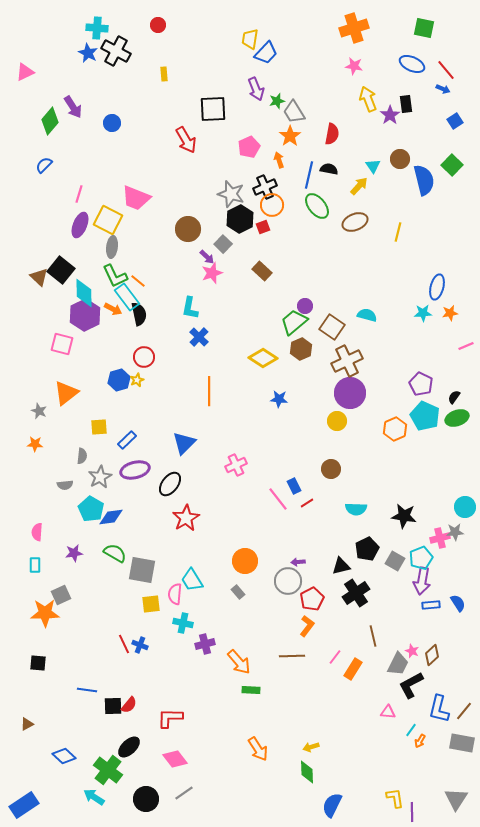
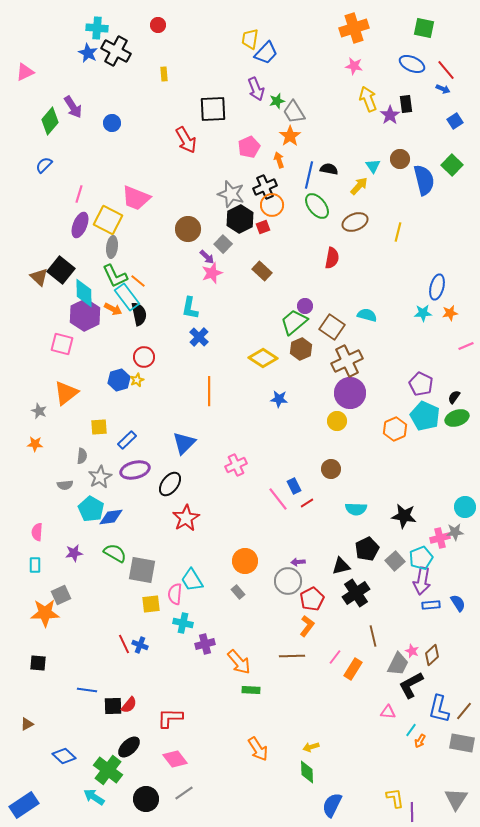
red semicircle at (332, 134): moved 124 px down
gray square at (395, 561): rotated 18 degrees clockwise
